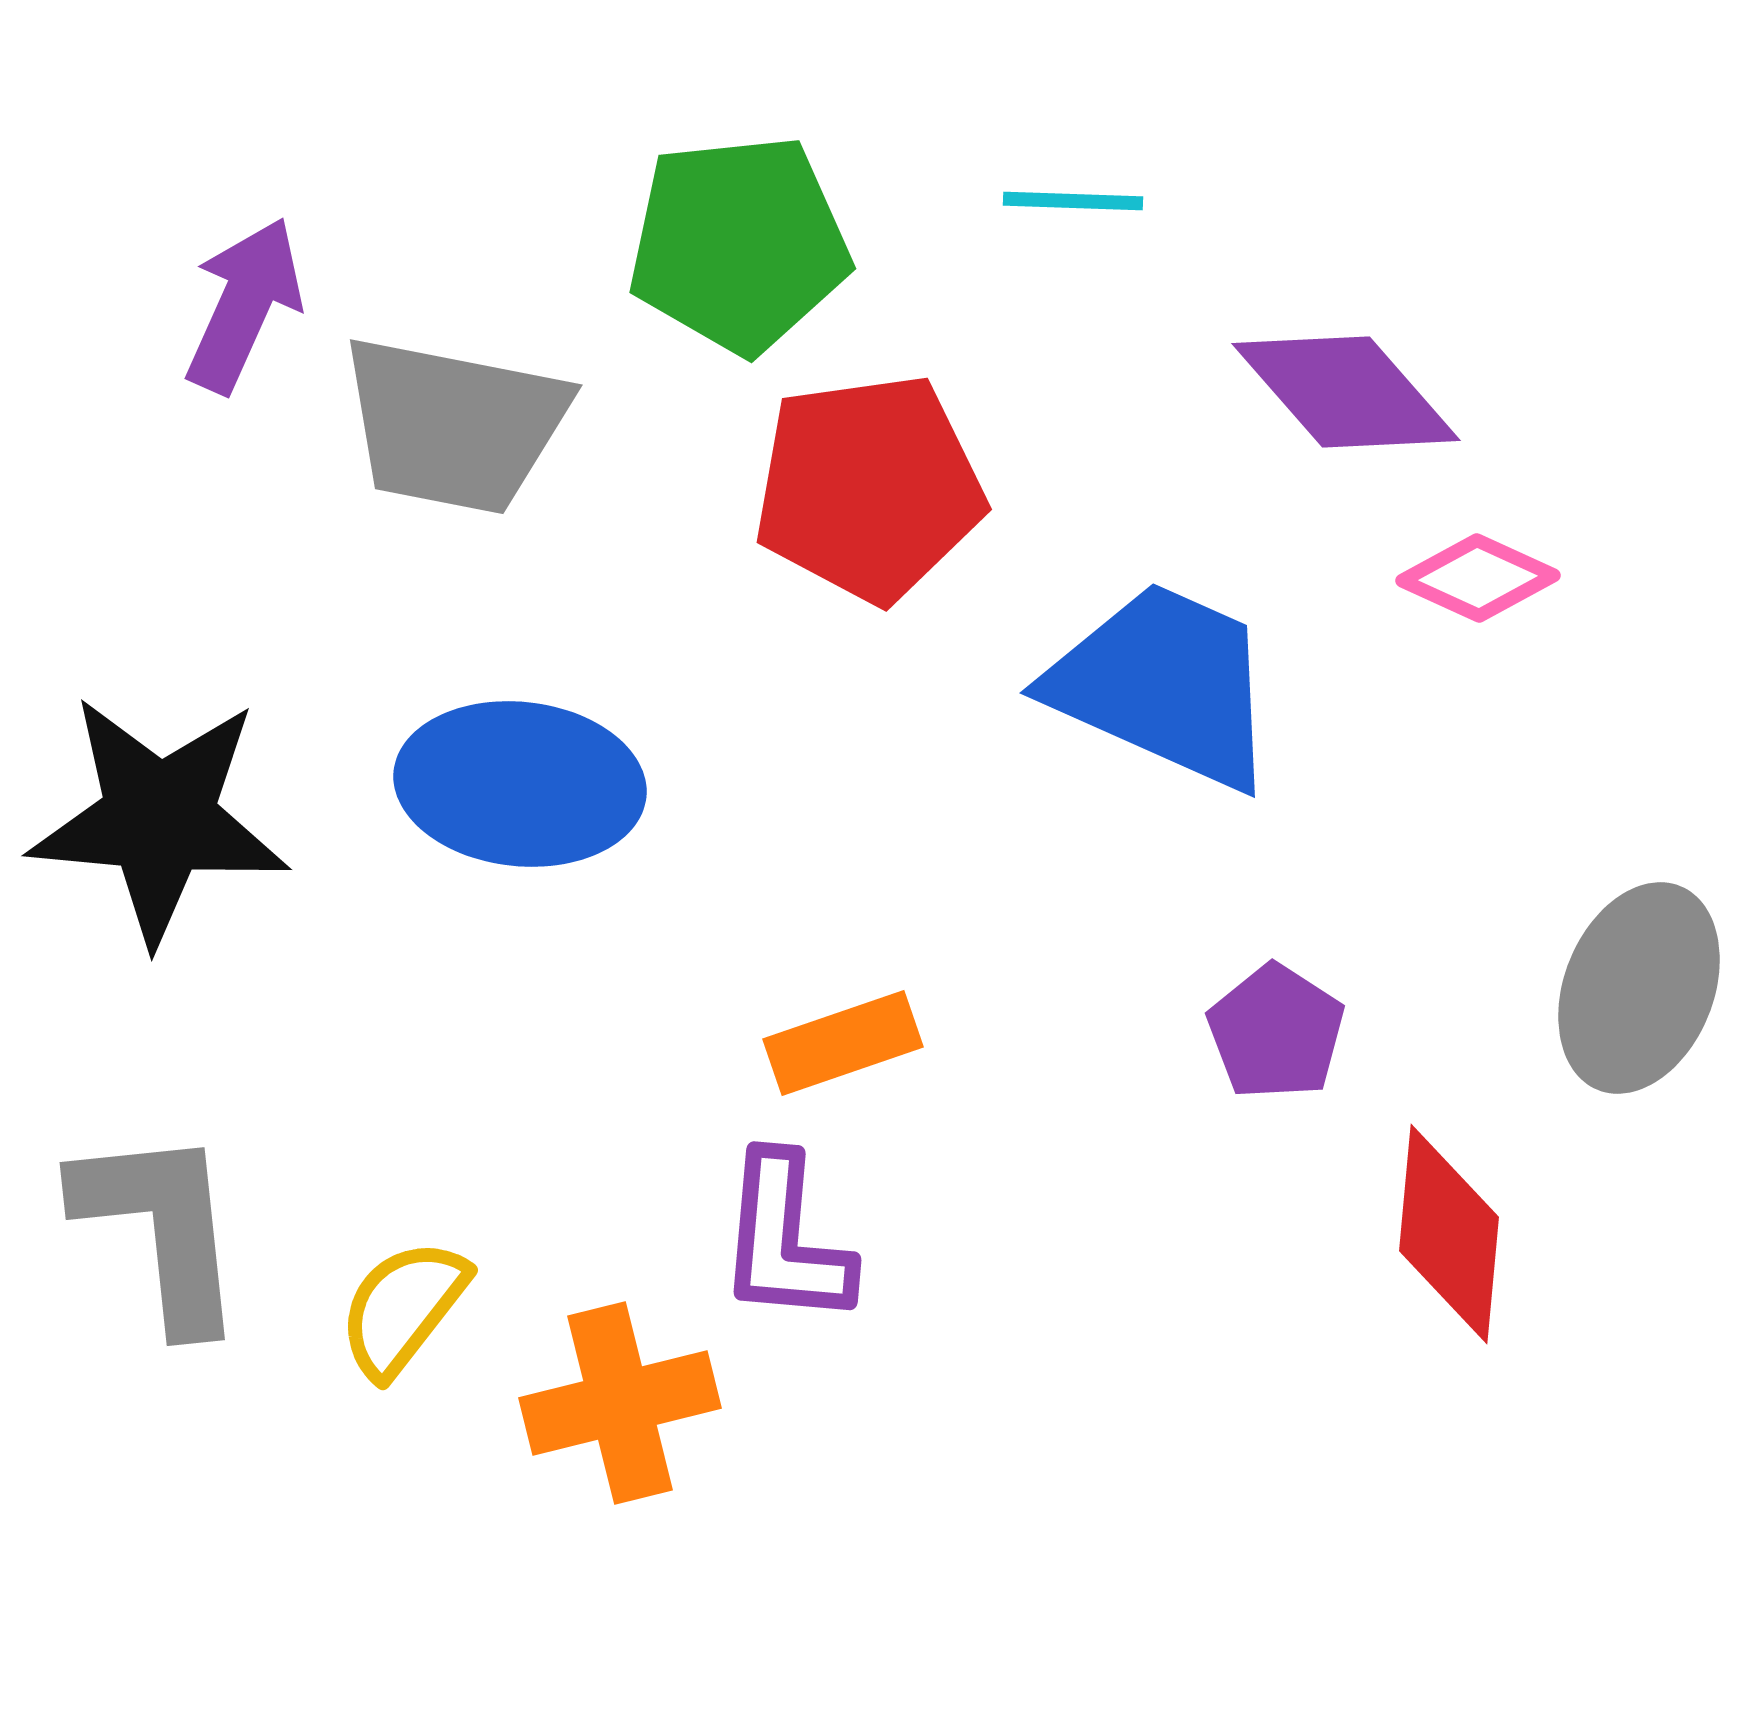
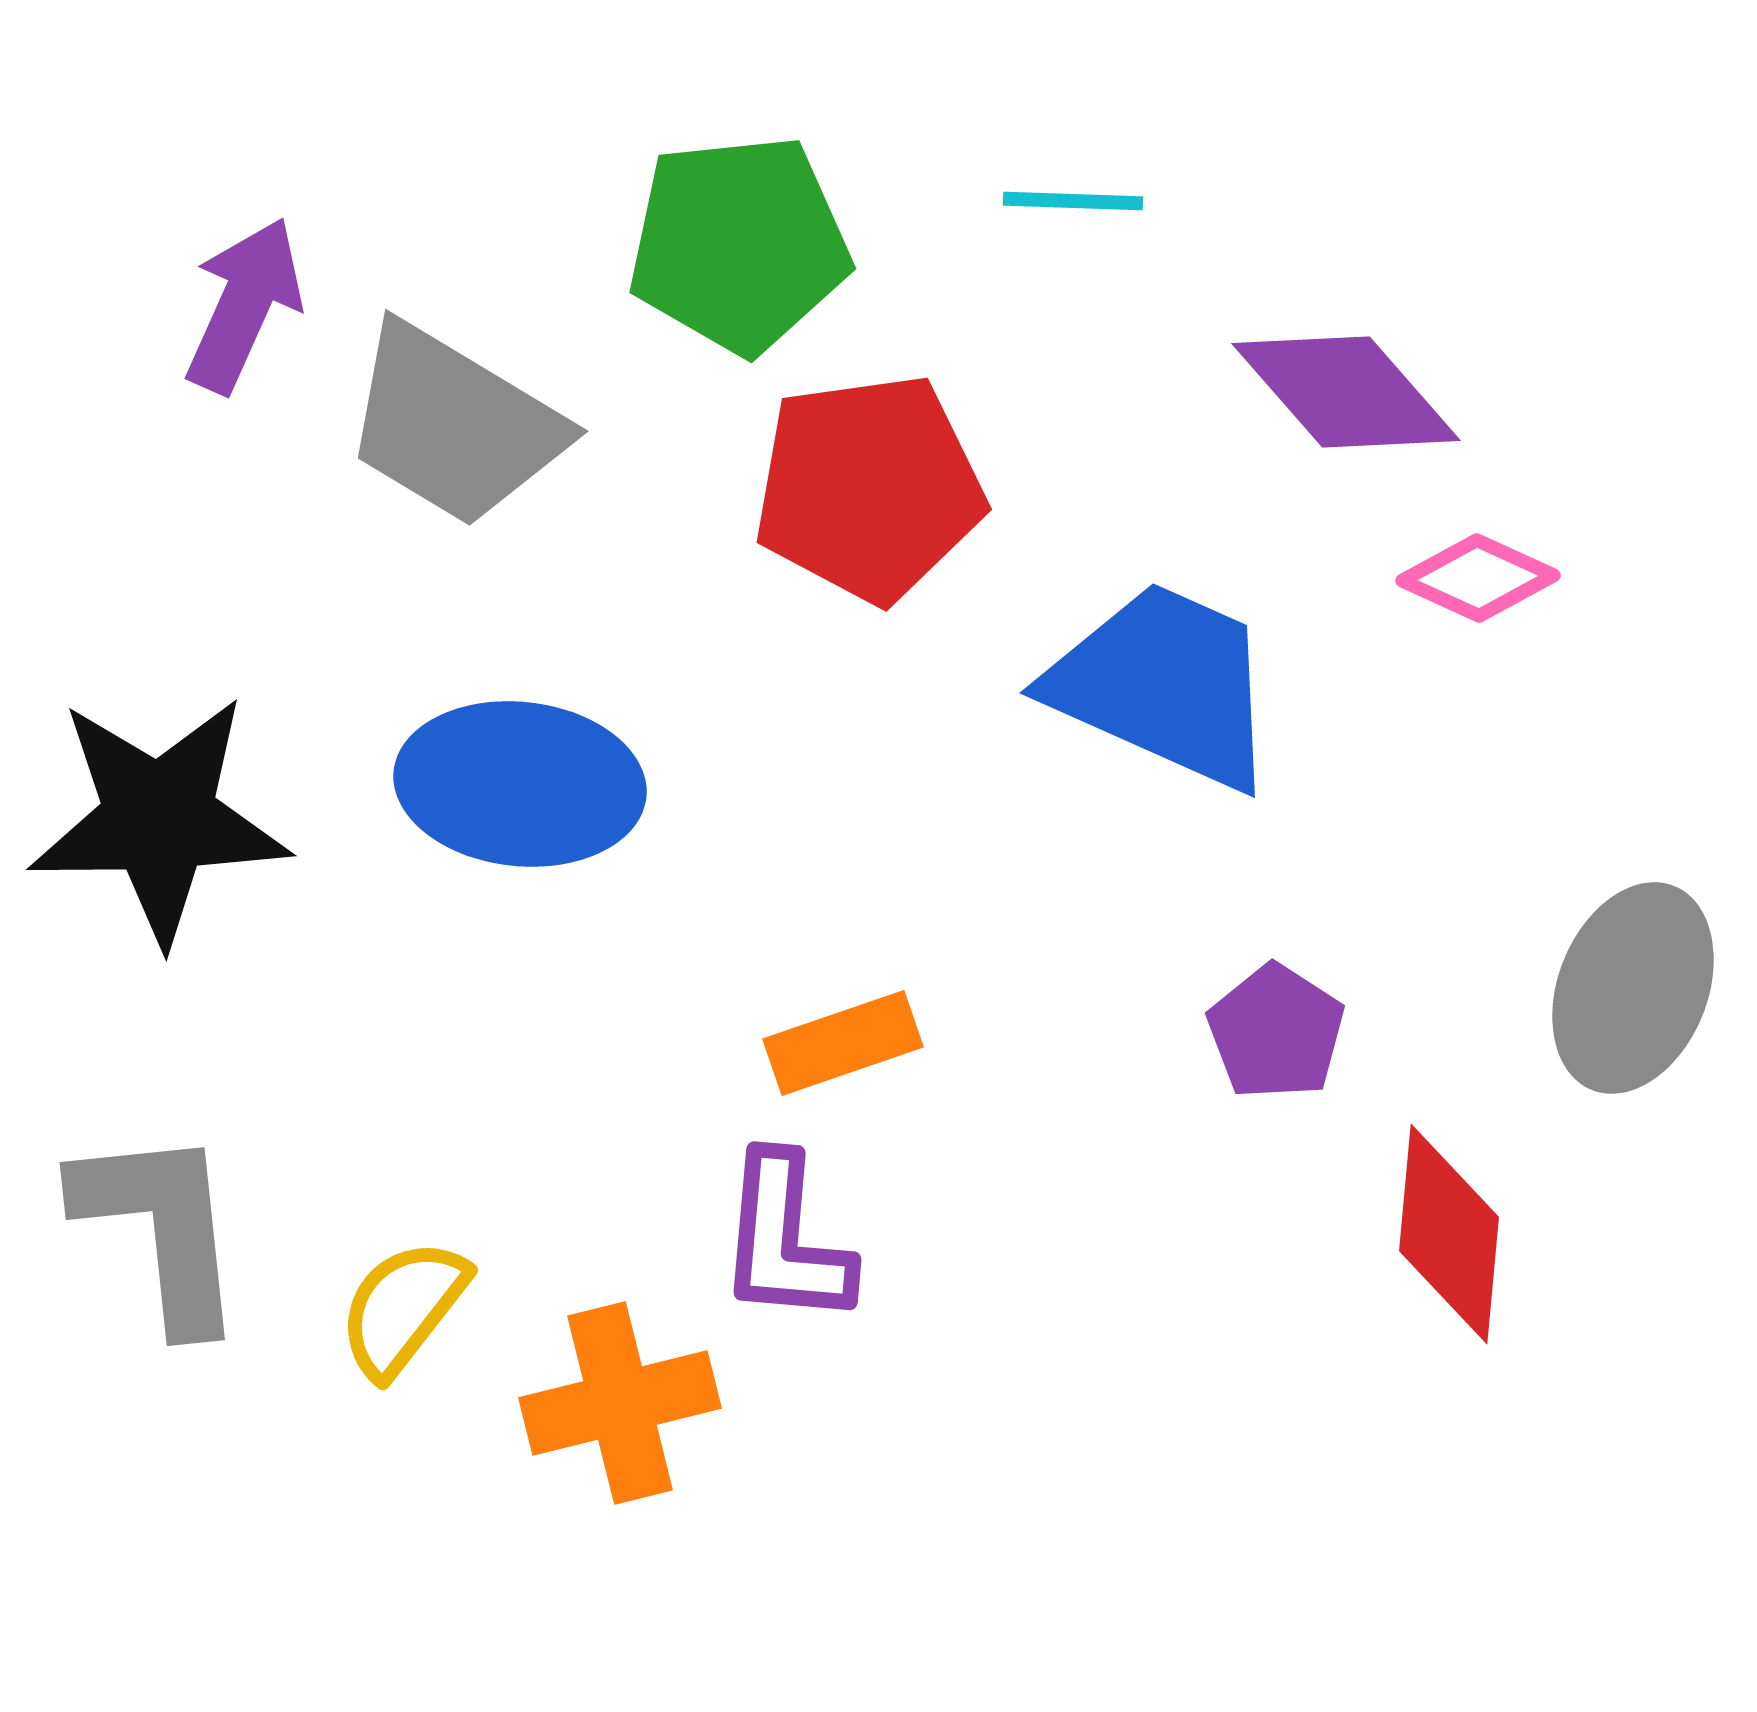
gray trapezoid: rotated 20 degrees clockwise
black star: rotated 6 degrees counterclockwise
gray ellipse: moved 6 px left
